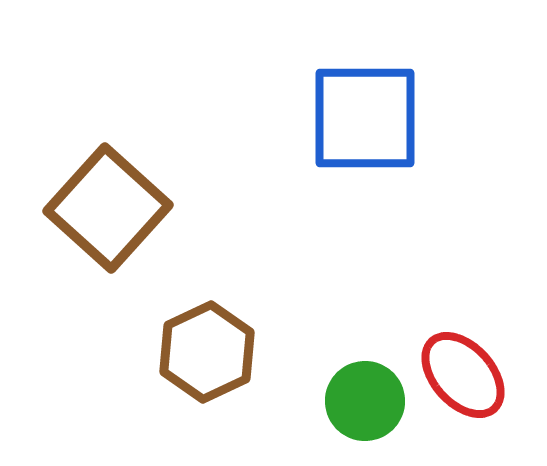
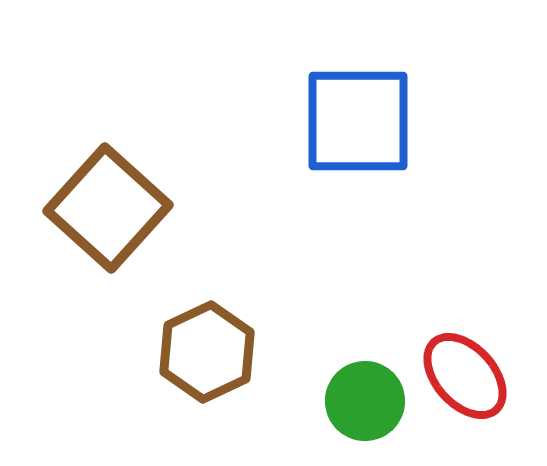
blue square: moved 7 px left, 3 px down
red ellipse: moved 2 px right, 1 px down
